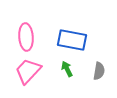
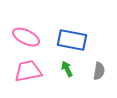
pink ellipse: rotated 60 degrees counterclockwise
pink trapezoid: rotated 36 degrees clockwise
